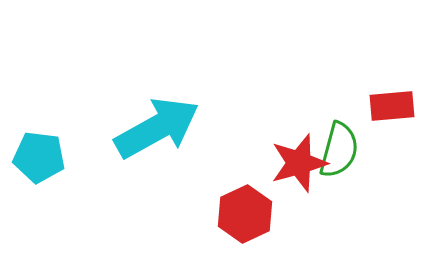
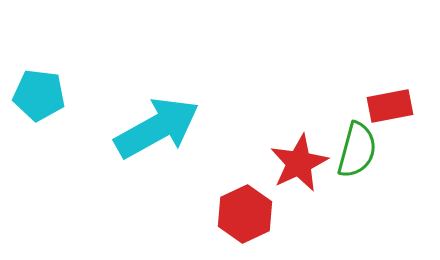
red rectangle: moved 2 px left; rotated 6 degrees counterclockwise
green semicircle: moved 18 px right
cyan pentagon: moved 62 px up
red star: rotated 10 degrees counterclockwise
